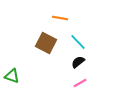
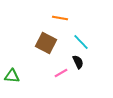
cyan line: moved 3 px right
black semicircle: rotated 104 degrees clockwise
green triangle: rotated 14 degrees counterclockwise
pink line: moved 19 px left, 10 px up
